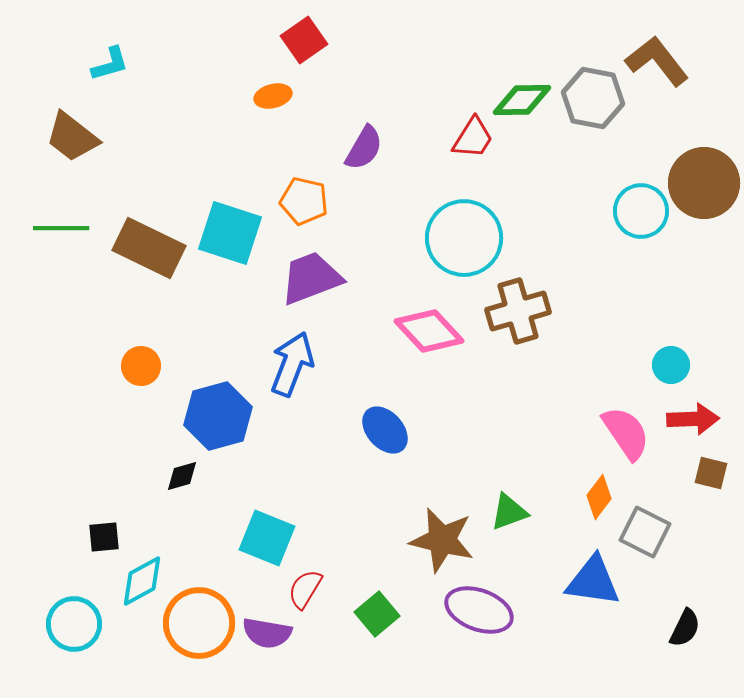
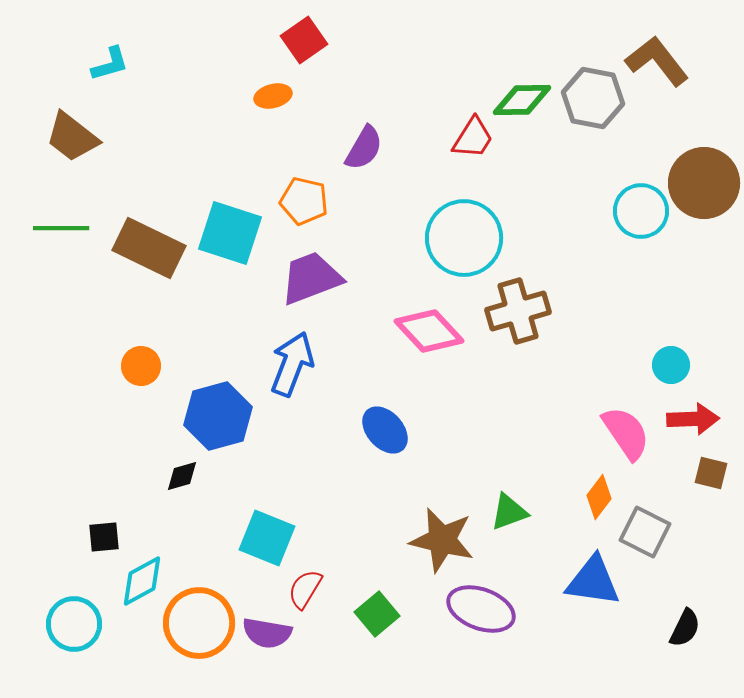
purple ellipse at (479, 610): moved 2 px right, 1 px up
